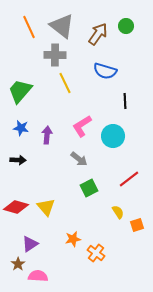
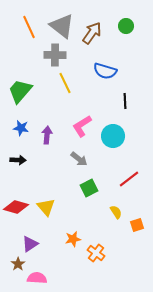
brown arrow: moved 6 px left, 1 px up
yellow semicircle: moved 2 px left
pink semicircle: moved 1 px left, 2 px down
